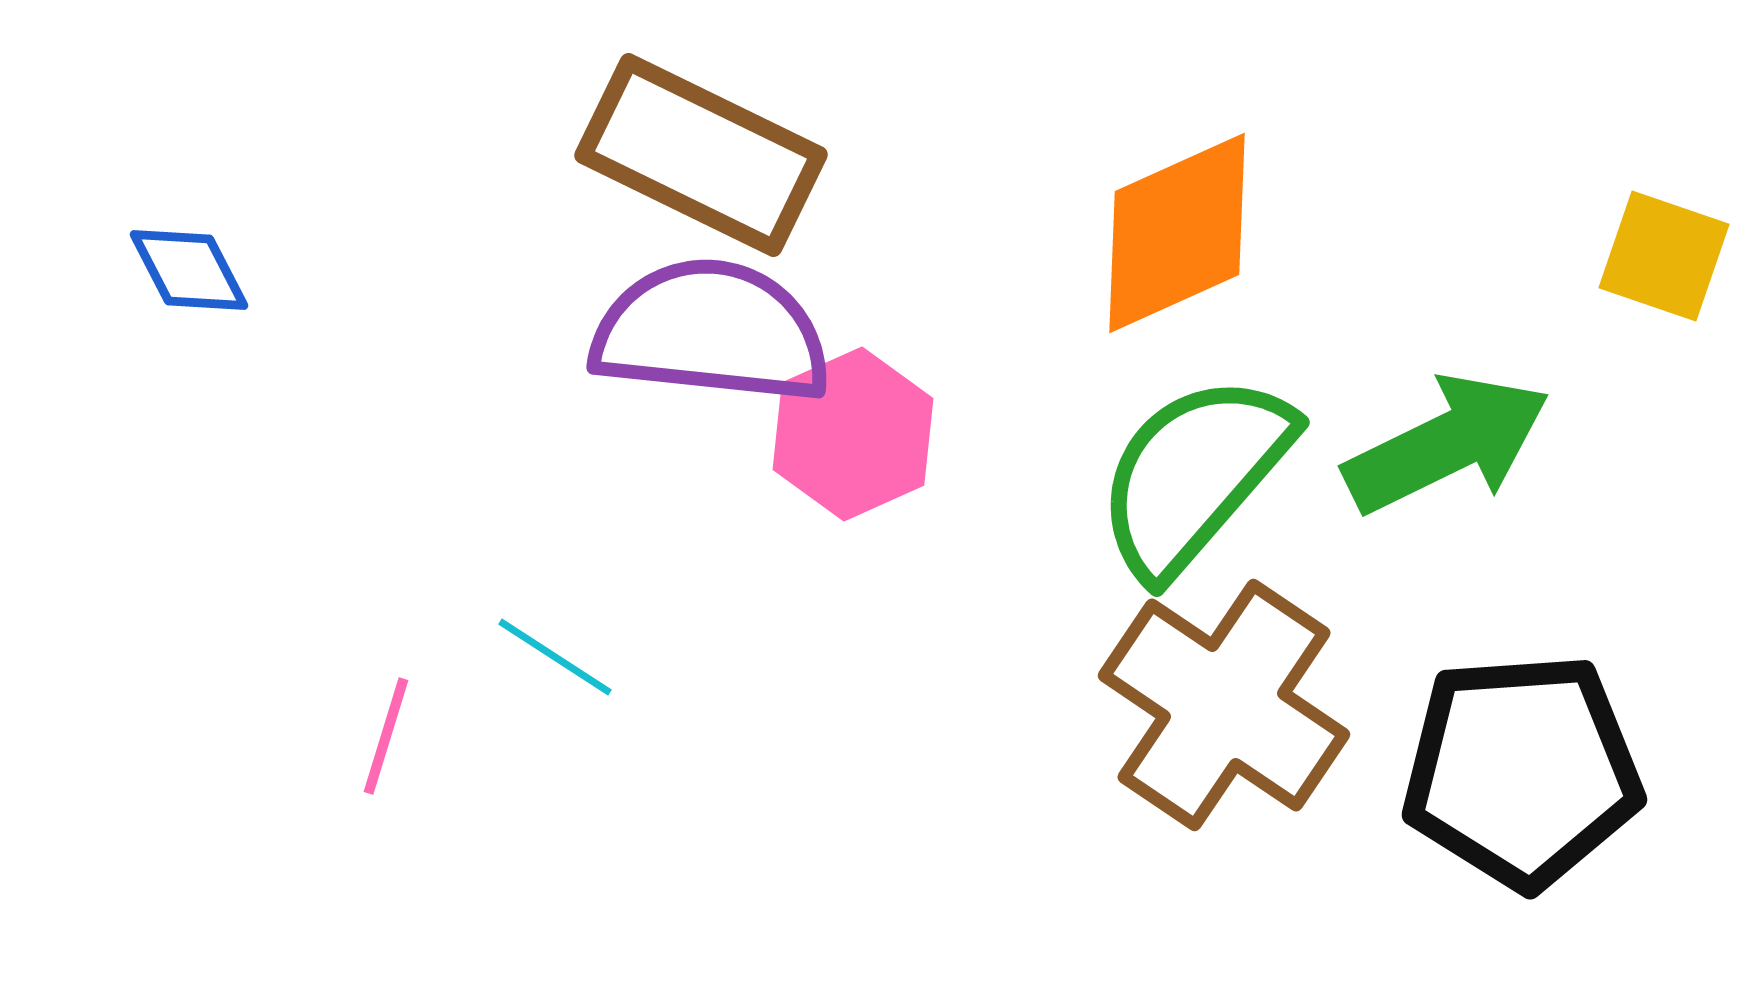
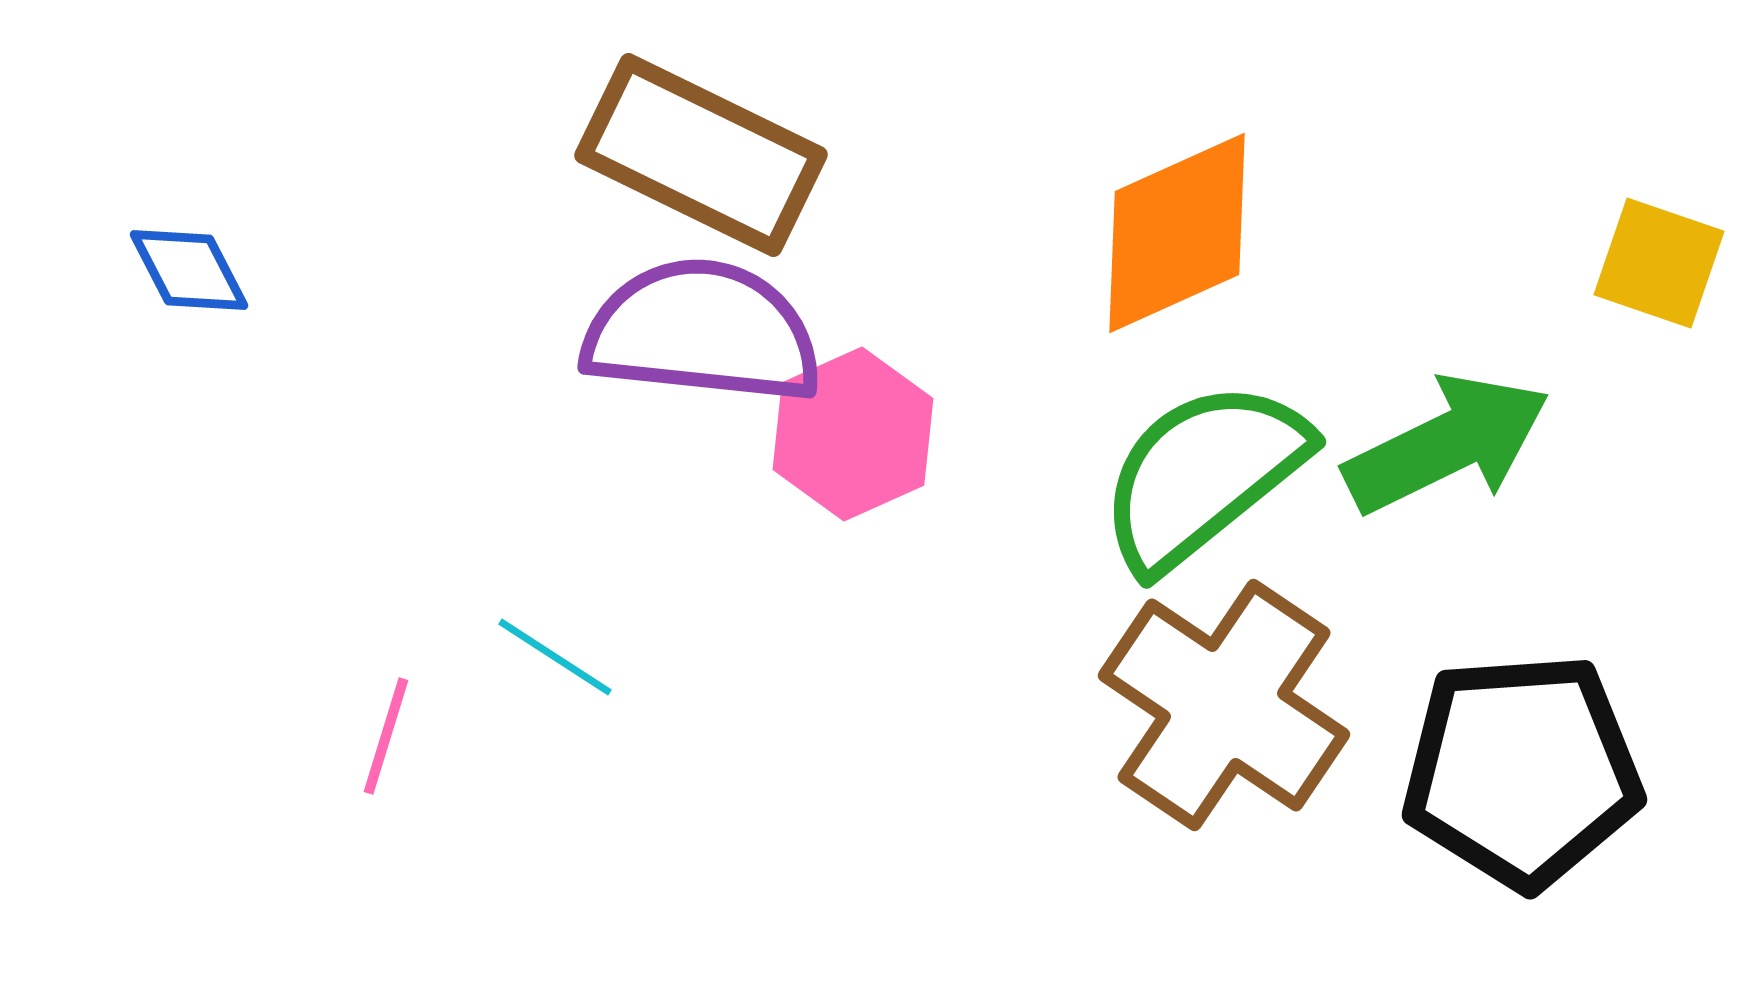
yellow square: moved 5 px left, 7 px down
purple semicircle: moved 9 px left
green semicircle: moved 9 px right; rotated 10 degrees clockwise
